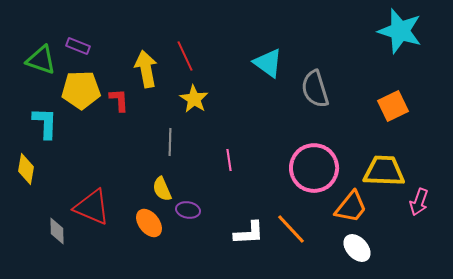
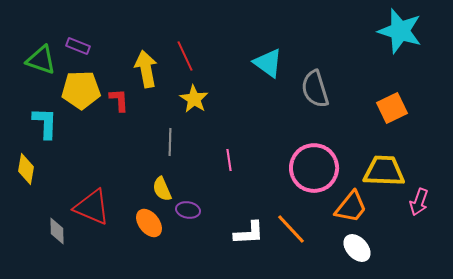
orange square: moved 1 px left, 2 px down
